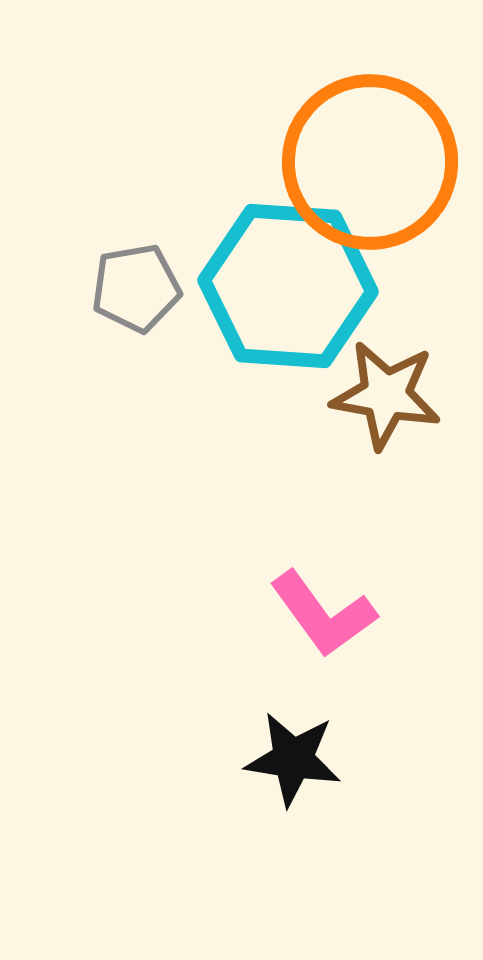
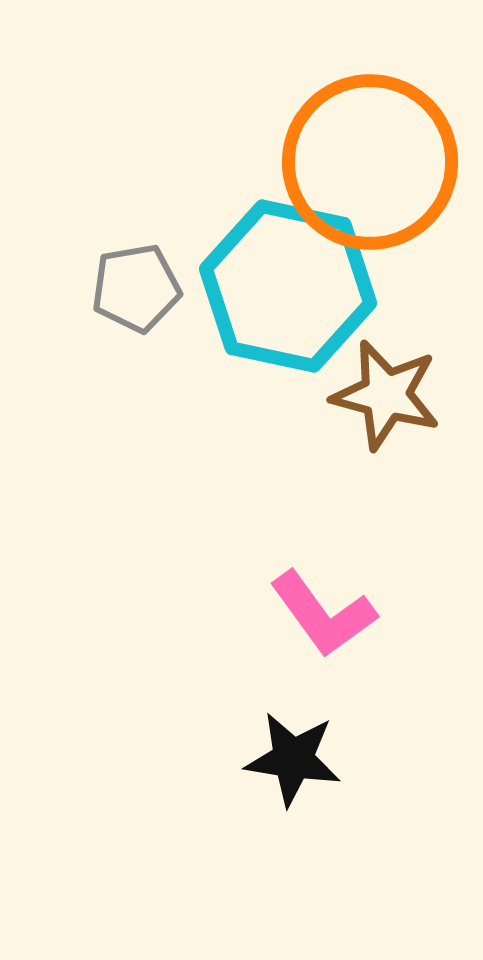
cyan hexagon: rotated 8 degrees clockwise
brown star: rotated 5 degrees clockwise
